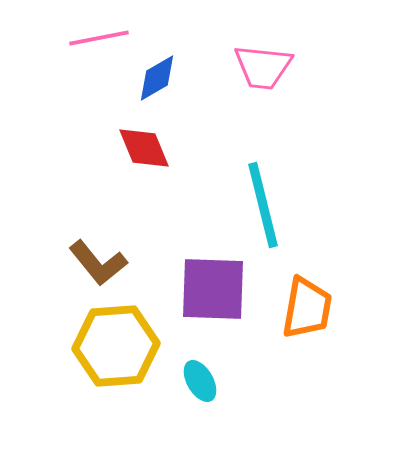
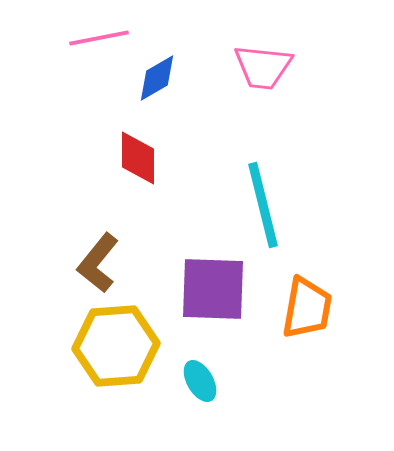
red diamond: moved 6 px left, 10 px down; rotated 22 degrees clockwise
brown L-shape: rotated 78 degrees clockwise
